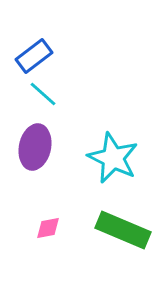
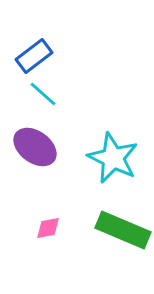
purple ellipse: rotated 66 degrees counterclockwise
